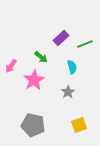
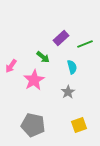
green arrow: moved 2 px right
